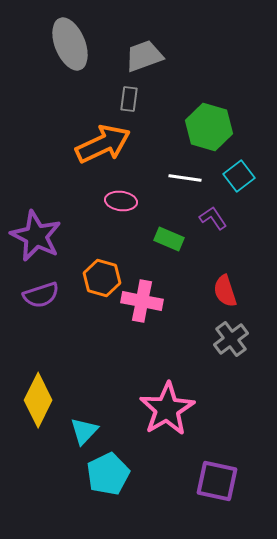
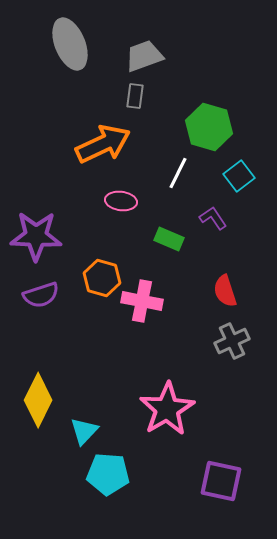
gray rectangle: moved 6 px right, 3 px up
white line: moved 7 px left, 5 px up; rotated 72 degrees counterclockwise
purple star: rotated 24 degrees counterclockwise
gray cross: moved 1 px right, 2 px down; rotated 12 degrees clockwise
cyan pentagon: rotated 30 degrees clockwise
purple square: moved 4 px right
